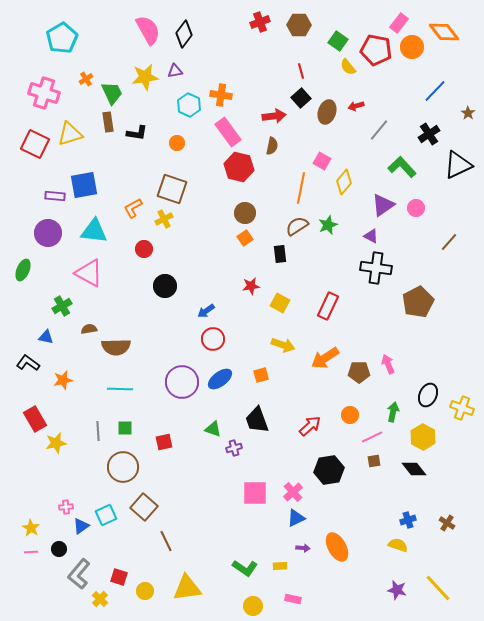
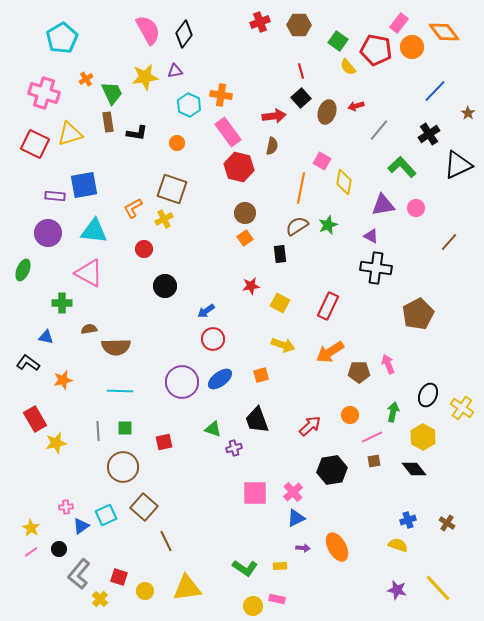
yellow diamond at (344, 182): rotated 30 degrees counterclockwise
purple triangle at (383, 205): rotated 25 degrees clockwise
brown pentagon at (418, 302): moved 12 px down
green cross at (62, 306): moved 3 px up; rotated 30 degrees clockwise
orange arrow at (325, 358): moved 5 px right, 6 px up
cyan line at (120, 389): moved 2 px down
yellow cross at (462, 408): rotated 15 degrees clockwise
black hexagon at (329, 470): moved 3 px right
pink line at (31, 552): rotated 32 degrees counterclockwise
pink rectangle at (293, 599): moved 16 px left
